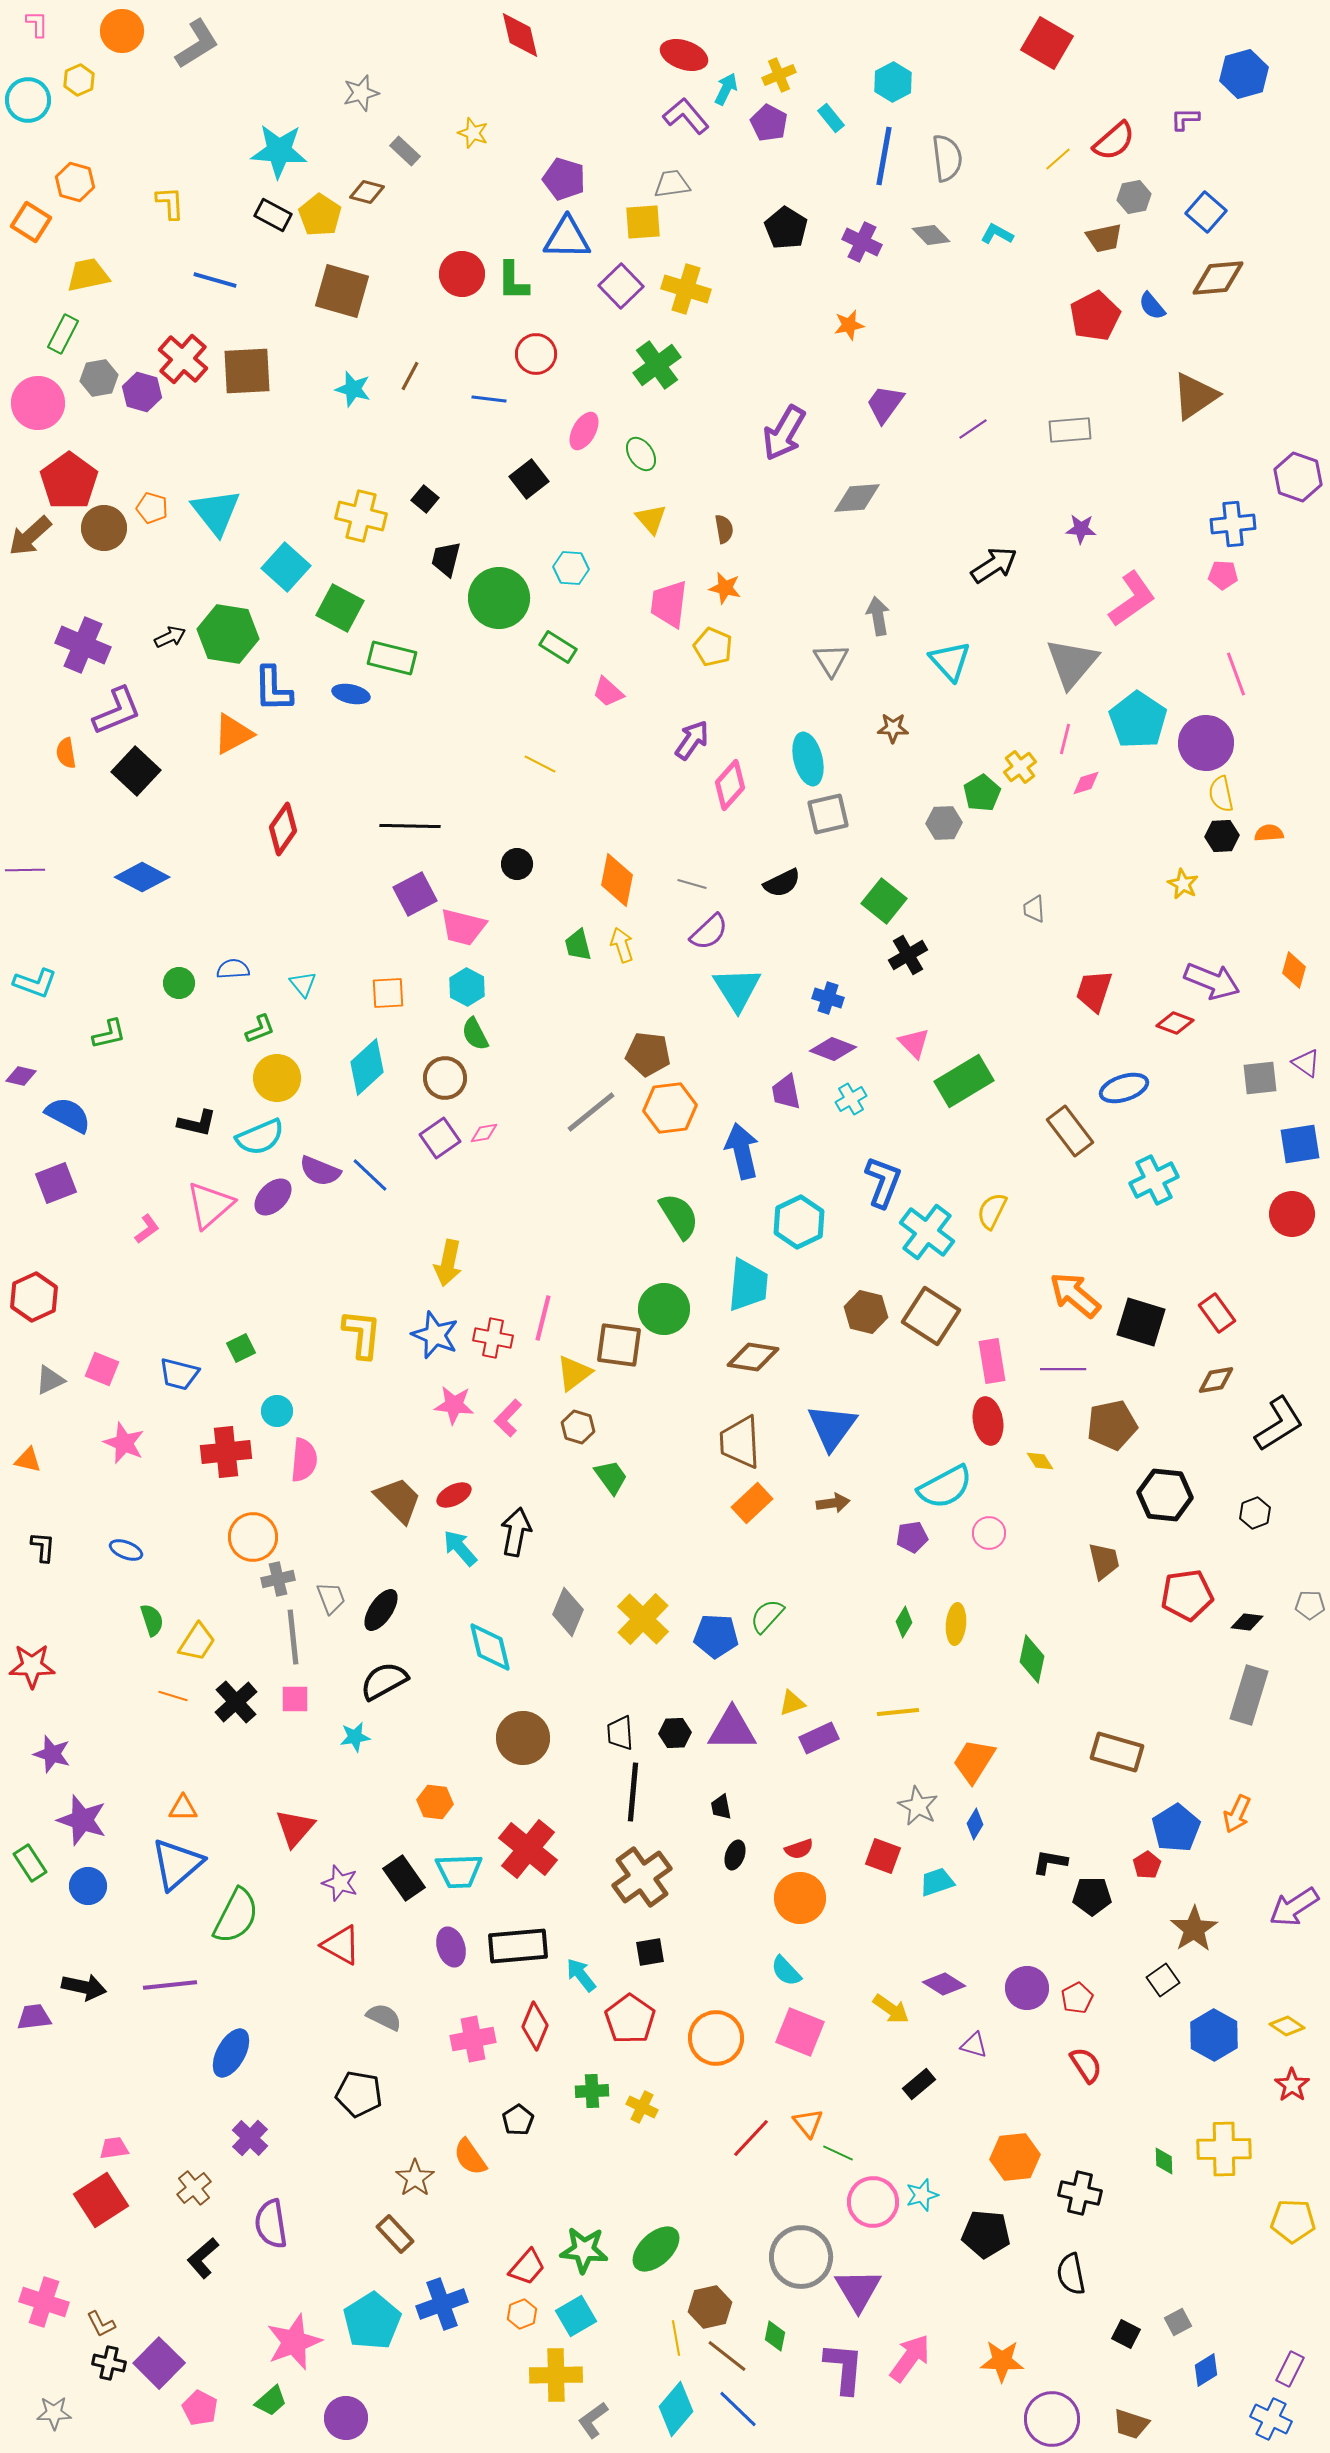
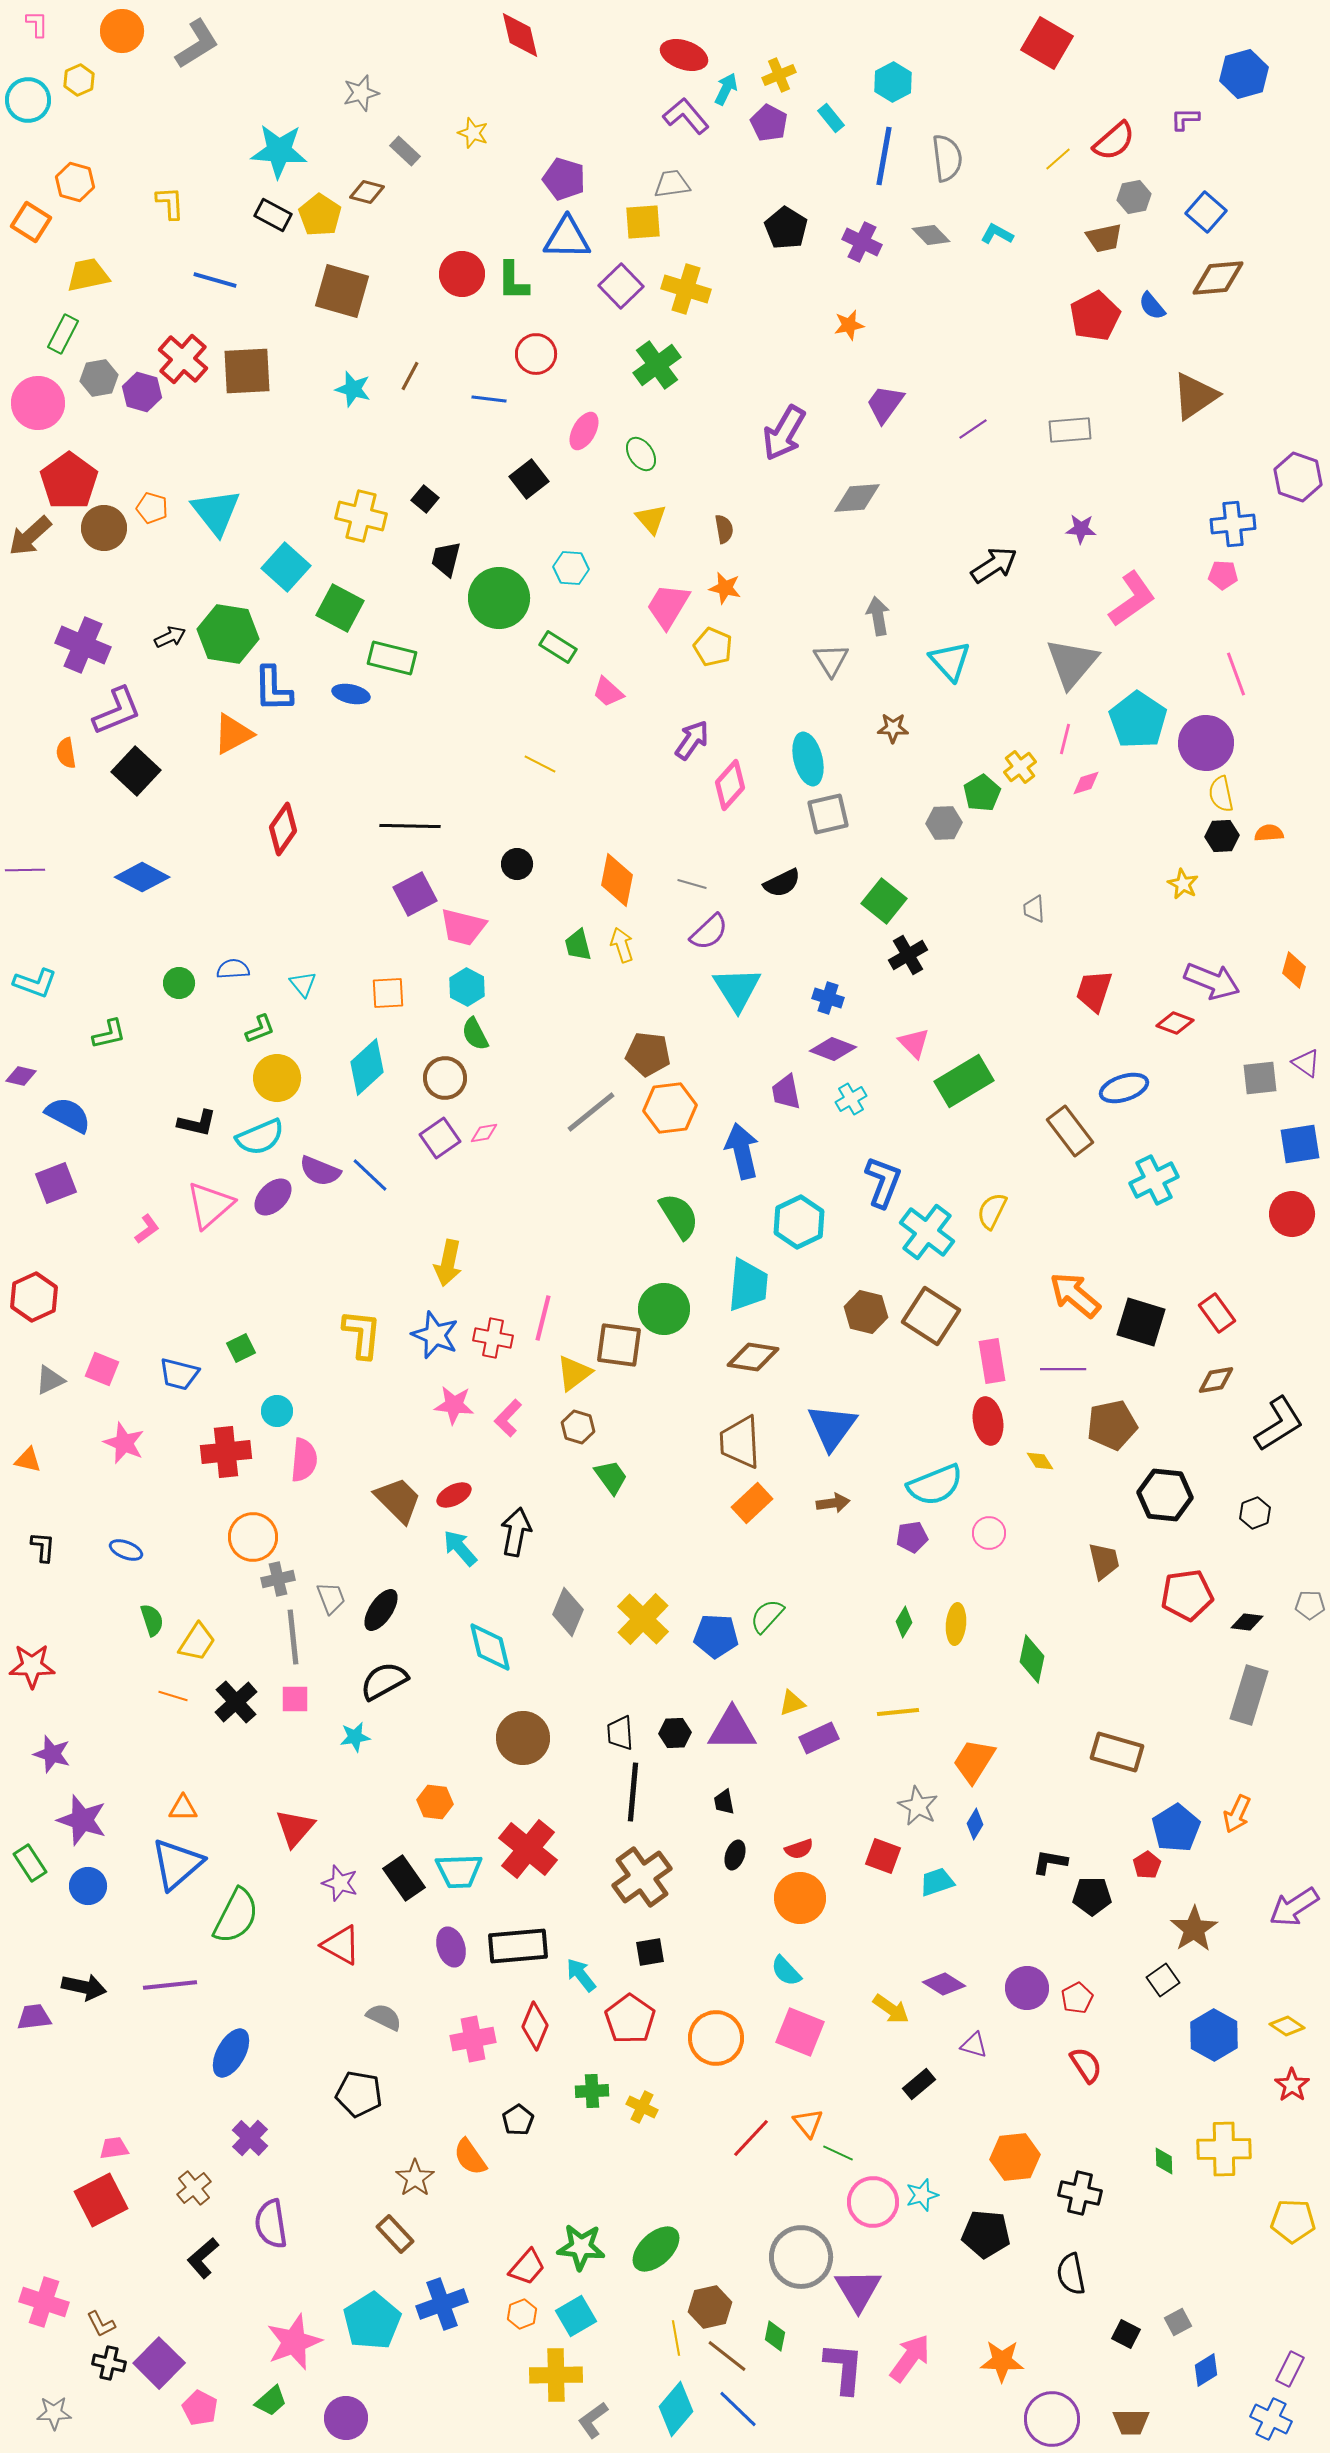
pink trapezoid at (669, 604): moved 1 px left, 2 px down; rotated 24 degrees clockwise
cyan semicircle at (945, 1487): moved 10 px left, 2 px up; rotated 6 degrees clockwise
black trapezoid at (721, 1807): moved 3 px right, 5 px up
red square at (101, 2200): rotated 6 degrees clockwise
green star at (584, 2250): moved 3 px left, 3 px up
brown trapezoid at (1131, 2424): moved 2 px up; rotated 18 degrees counterclockwise
